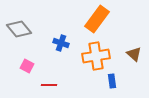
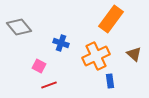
orange rectangle: moved 14 px right
gray diamond: moved 2 px up
orange cross: rotated 16 degrees counterclockwise
pink square: moved 12 px right
blue rectangle: moved 2 px left
red line: rotated 21 degrees counterclockwise
